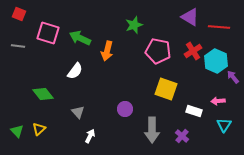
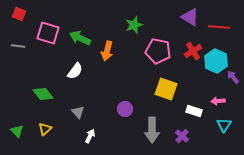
yellow triangle: moved 6 px right
